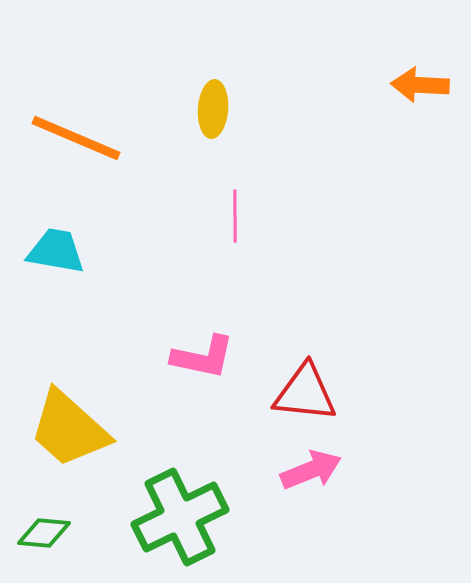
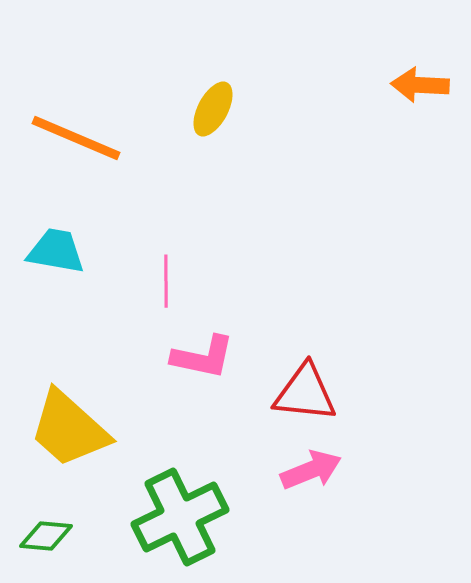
yellow ellipse: rotated 24 degrees clockwise
pink line: moved 69 px left, 65 px down
green diamond: moved 2 px right, 3 px down
